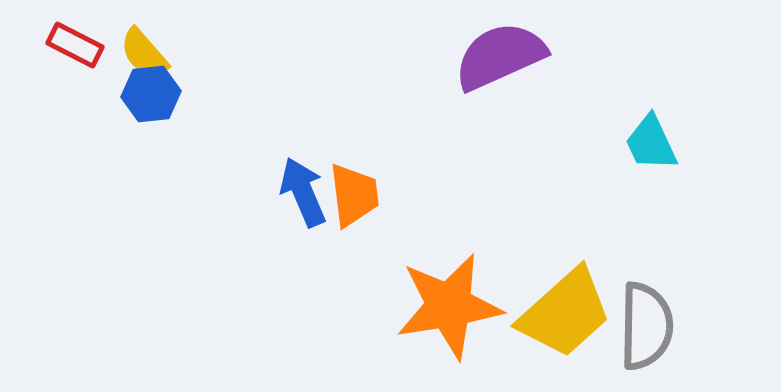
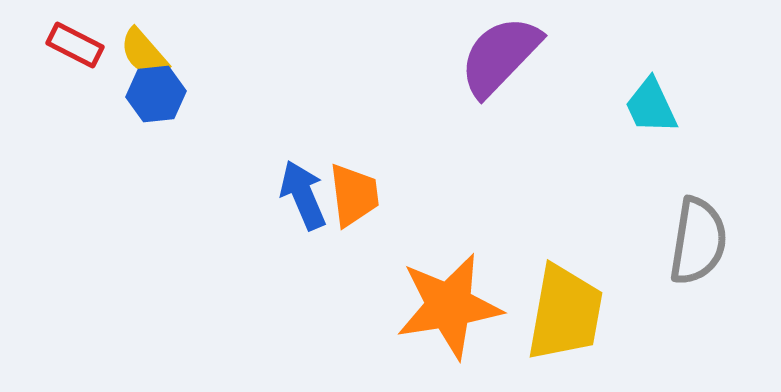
purple semicircle: rotated 22 degrees counterclockwise
blue hexagon: moved 5 px right
cyan trapezoid: moved 37 px up
blue arrow: moved 3 px down
yellow trapezoid: rotated 38 degrees counterclockwise
gray semicircle: moved 52 px right, 85 px up; rotated 8 degrees clockwise
